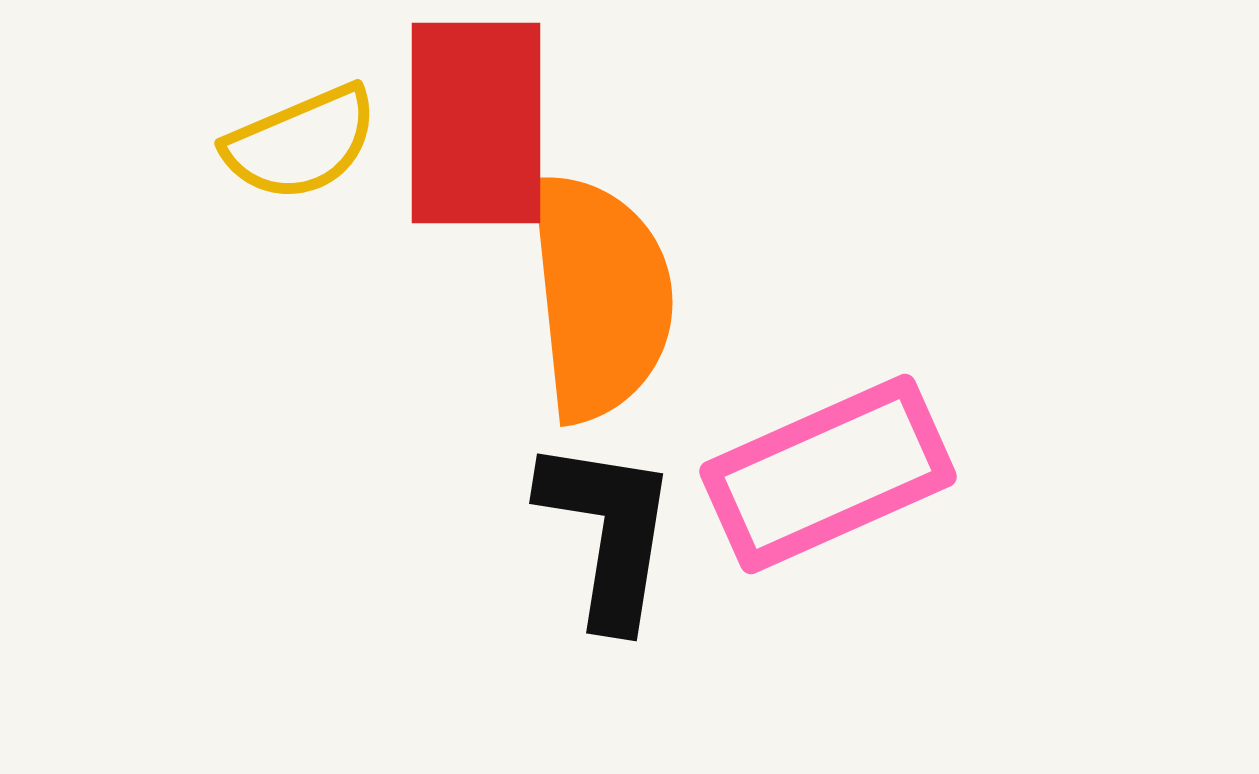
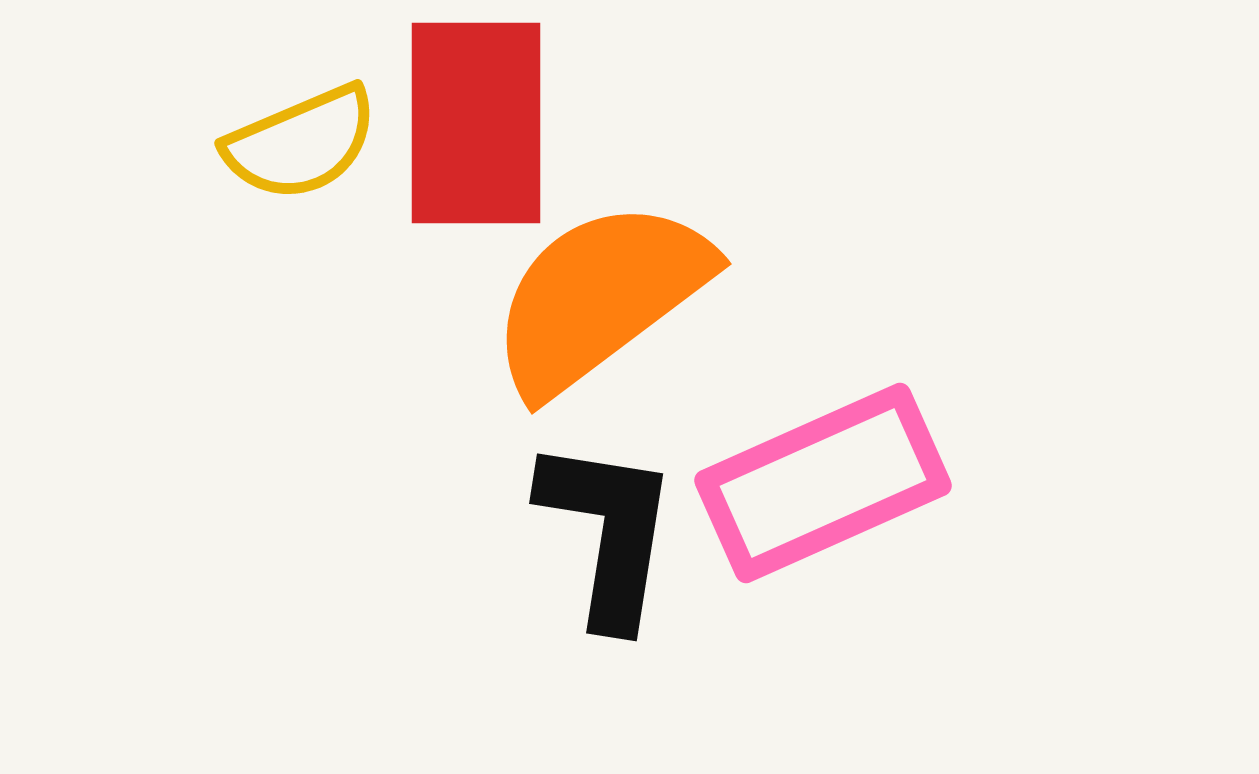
orange semicircle: rotated 121 degrees counterclockwise
pink rectangle: moved 5 px left, 9 px down
